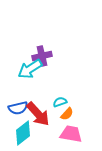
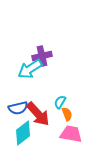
cyan semicircle: rotated 40 degrees counterclockwise
orange semicircle: rotated 64 degrees counterclockwise
